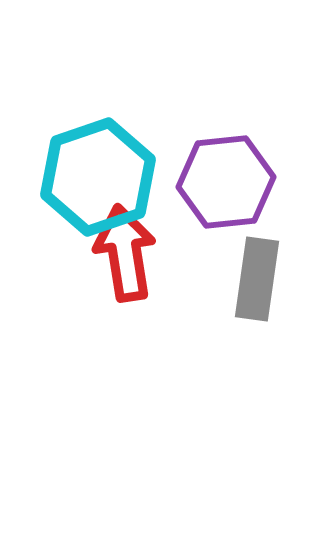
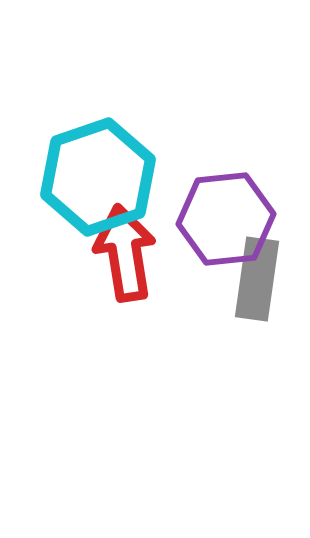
purple hexagon: moved 37 px down
